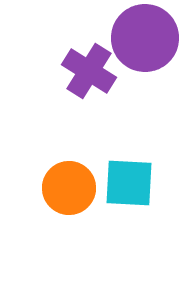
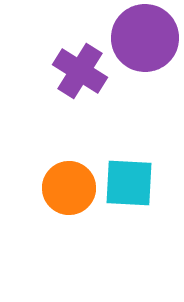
purple cross: moved 9 px left
